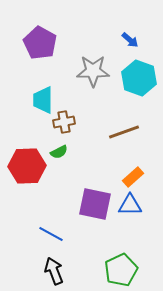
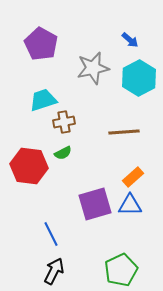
purple pentagon: moved 1 px right, 1 px down
gray star: moved 3 px up; rotated 12 degrees counterclockwise
cyan hexagon: rotated 12 degrees clockwise
cyan trapezoid: rotated 72 degrees clockwise
brown line: rotated 16 degrees clockwise
green semicircle: moved 4 px right, 1 px down
red hexagon: moved 2 px right; rotated 9 degrees clockwise
purple square: rotated 28 degrees counterclockwise
blue line: rotated 35 degrees clockwise
black arrow: rotated 48 degrees clockwise
